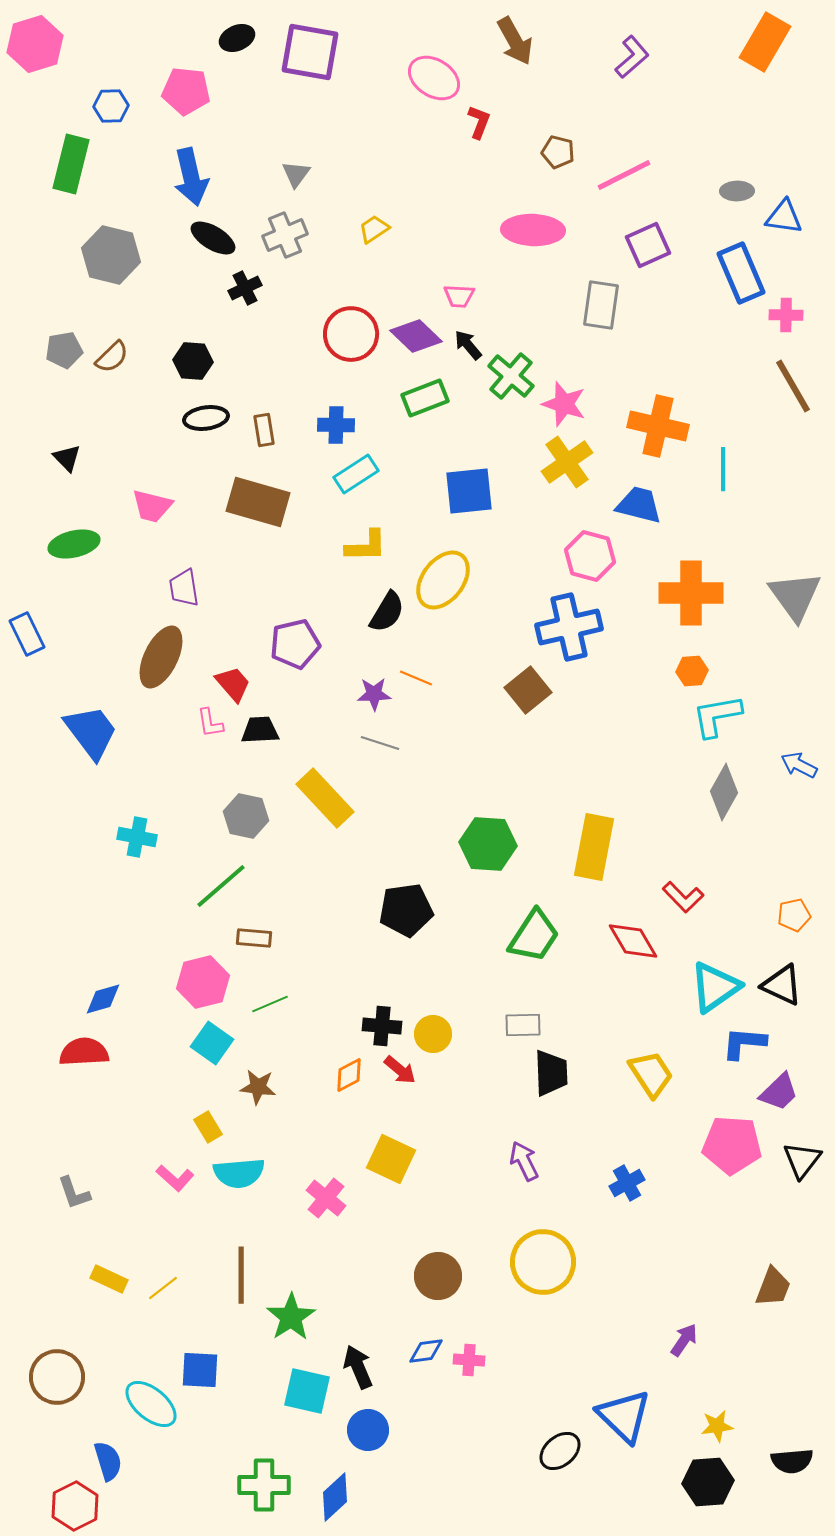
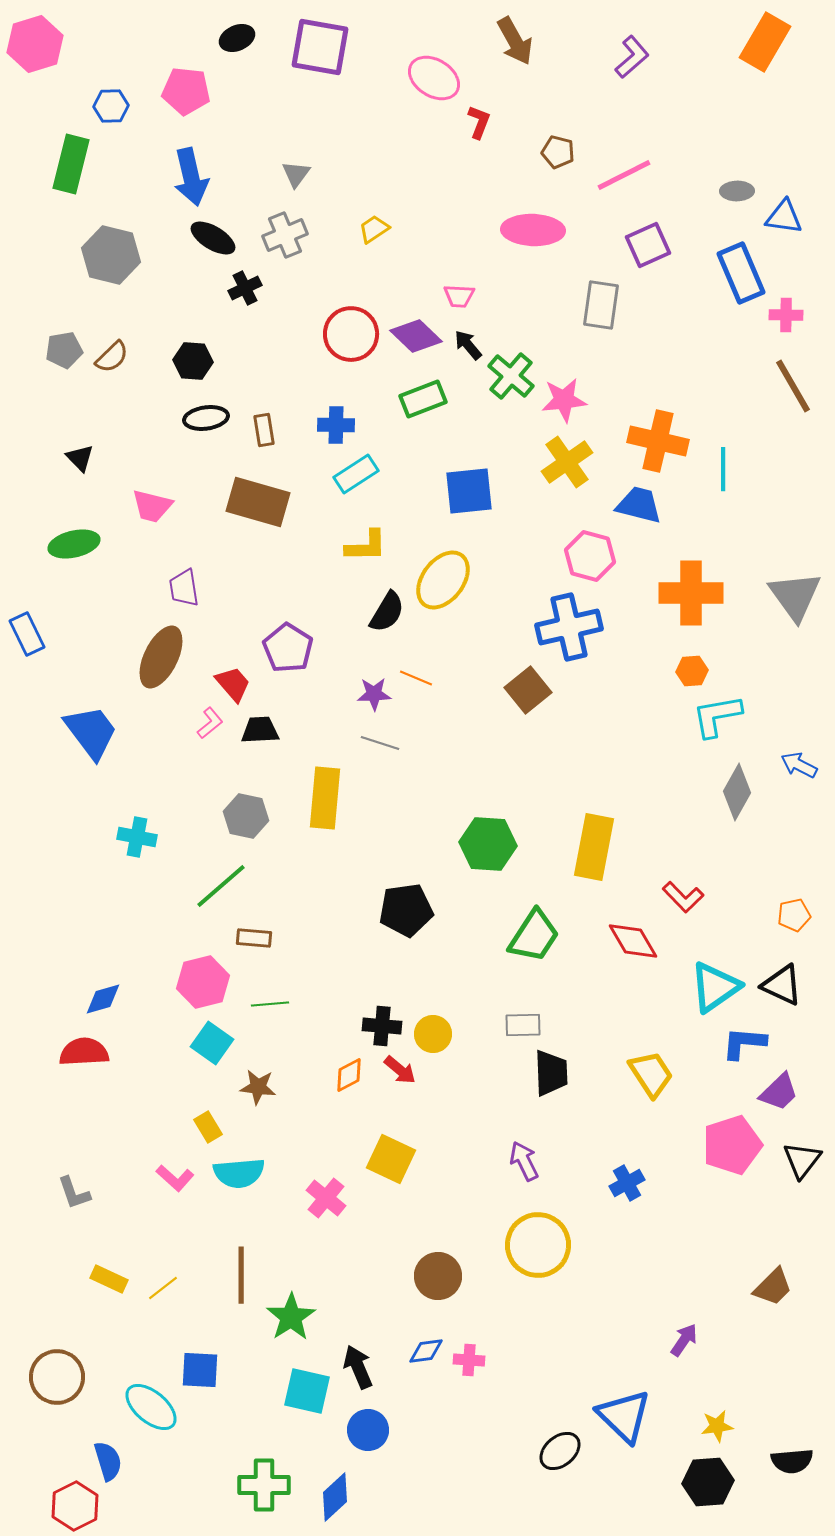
purple square at (310, 52): moved 10 px right, 5 px up
green rectangle at (425, 398): moved 2 px left, 1 px down
pink star at (564, 404): moved 4 px up; rotated 24 degrees counterclockwise
orange cross at (658, 426): moved 15 px down
black triangle at (67, 458): moved 13 px right
purple pentagon at (295, 644): moved 7 px left, 4 px down; rotated 27 degrees counterclockwise
pink L-shape at (210, 723): rotated 120 degrees counterclockwise
gray diamond at (724, 792): moved 13 px right
yellow rectangle at (325, 798): rotated 48 degrees clockwise
green line at (270, 1004): rotated 18 degrees clockwise
pink pentagon at (732, 1145): rotated 22 degrees counterclockwise
yellow circle at (543, 1262): moved 5 px left, 17 px up
brown trapezoid at (773, 1287): rotated 24 degrees clockwise
cyan ellipse at (151, 1404): moved 3 px down
